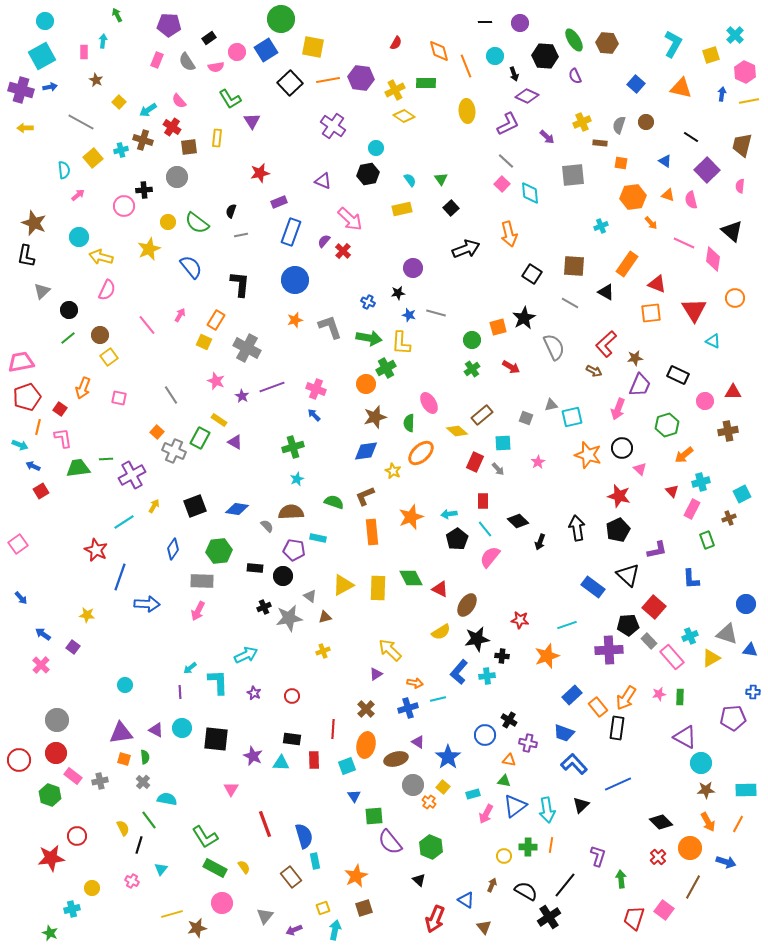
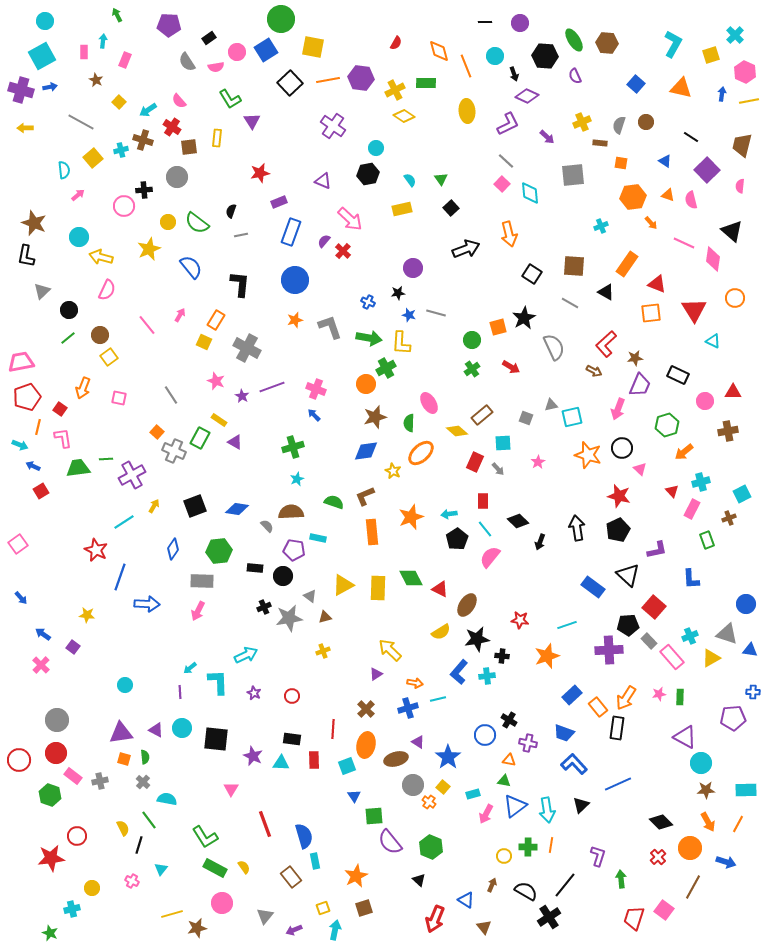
pink rectangle at (157, 60): moved 32 px left
orange arrow at (684, 455): moved 3 px up
